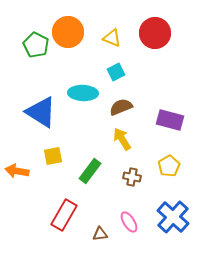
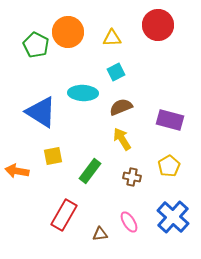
red circle: moved 3 px right, 8 px up
yellow triangle: rotated 24 degrees counterclockwise
